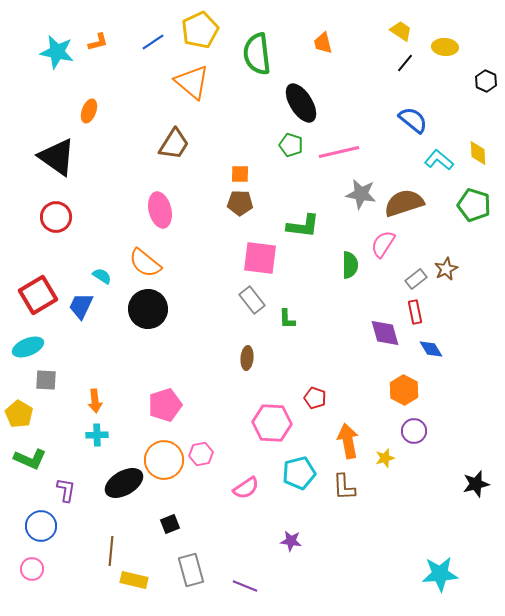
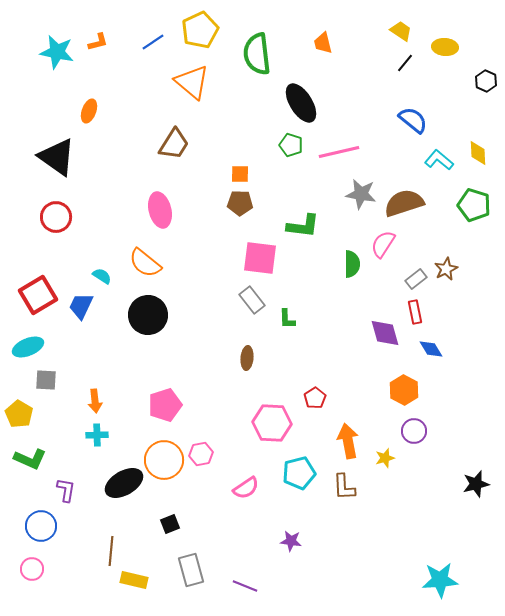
green semicircle at (350, 265): moved 2 px right, 1 px up
black circle at (148, 309): moved 6 px down
red pentagon at (315, 398): rotated 20 degrees clockwise
cyan star at (440, 574): moved 6 px down
